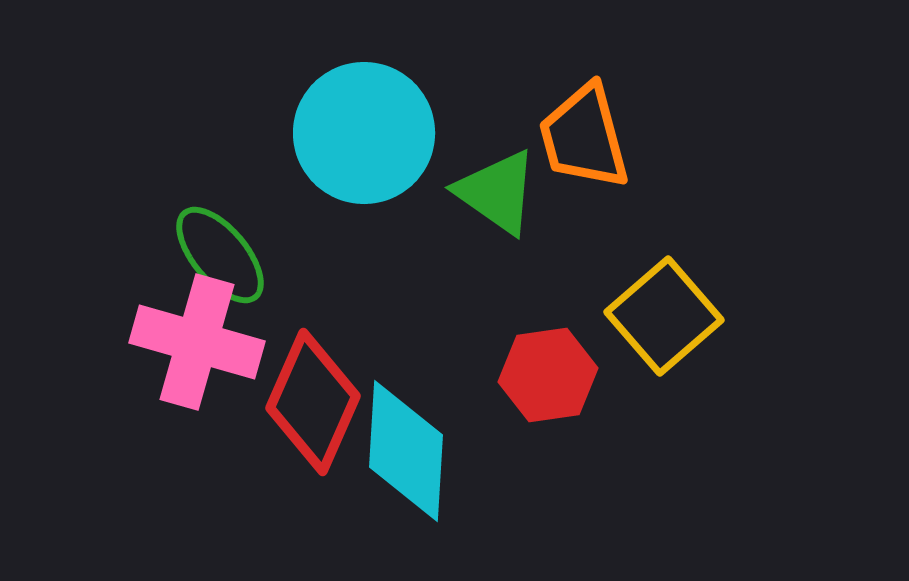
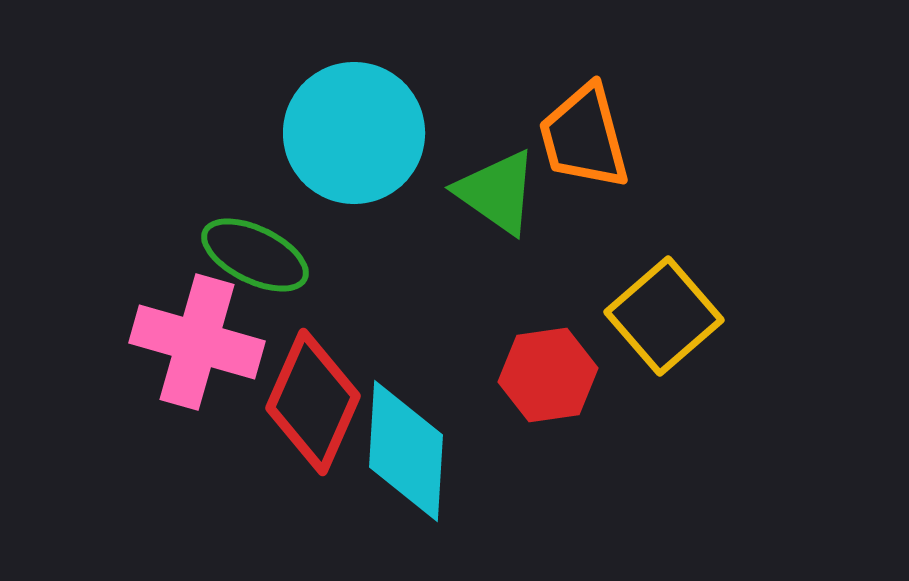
cyan circle: moved 10 px left
green ellipse: moved 35 px right; rotated 24 degrees counterclockwise
